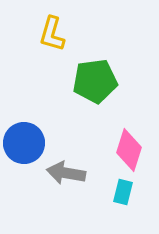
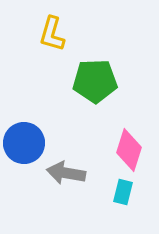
green pentagon: rotated 6 degrees clockwise
